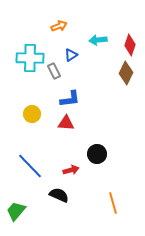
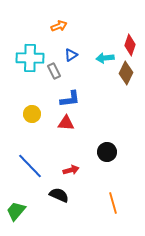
cyan arrow: moved 7 px right, 18 px down
black circle: moved 10 px right, 2 px up
